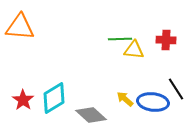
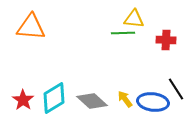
orange triangle: moved 11 px right
green line: moved 3 px right, 6 px up
yellow triangle: moved 31 px up
yellow arrow: rotated 12 degrees clockwise
gray diamond: moved 1 px right, 14 px up
